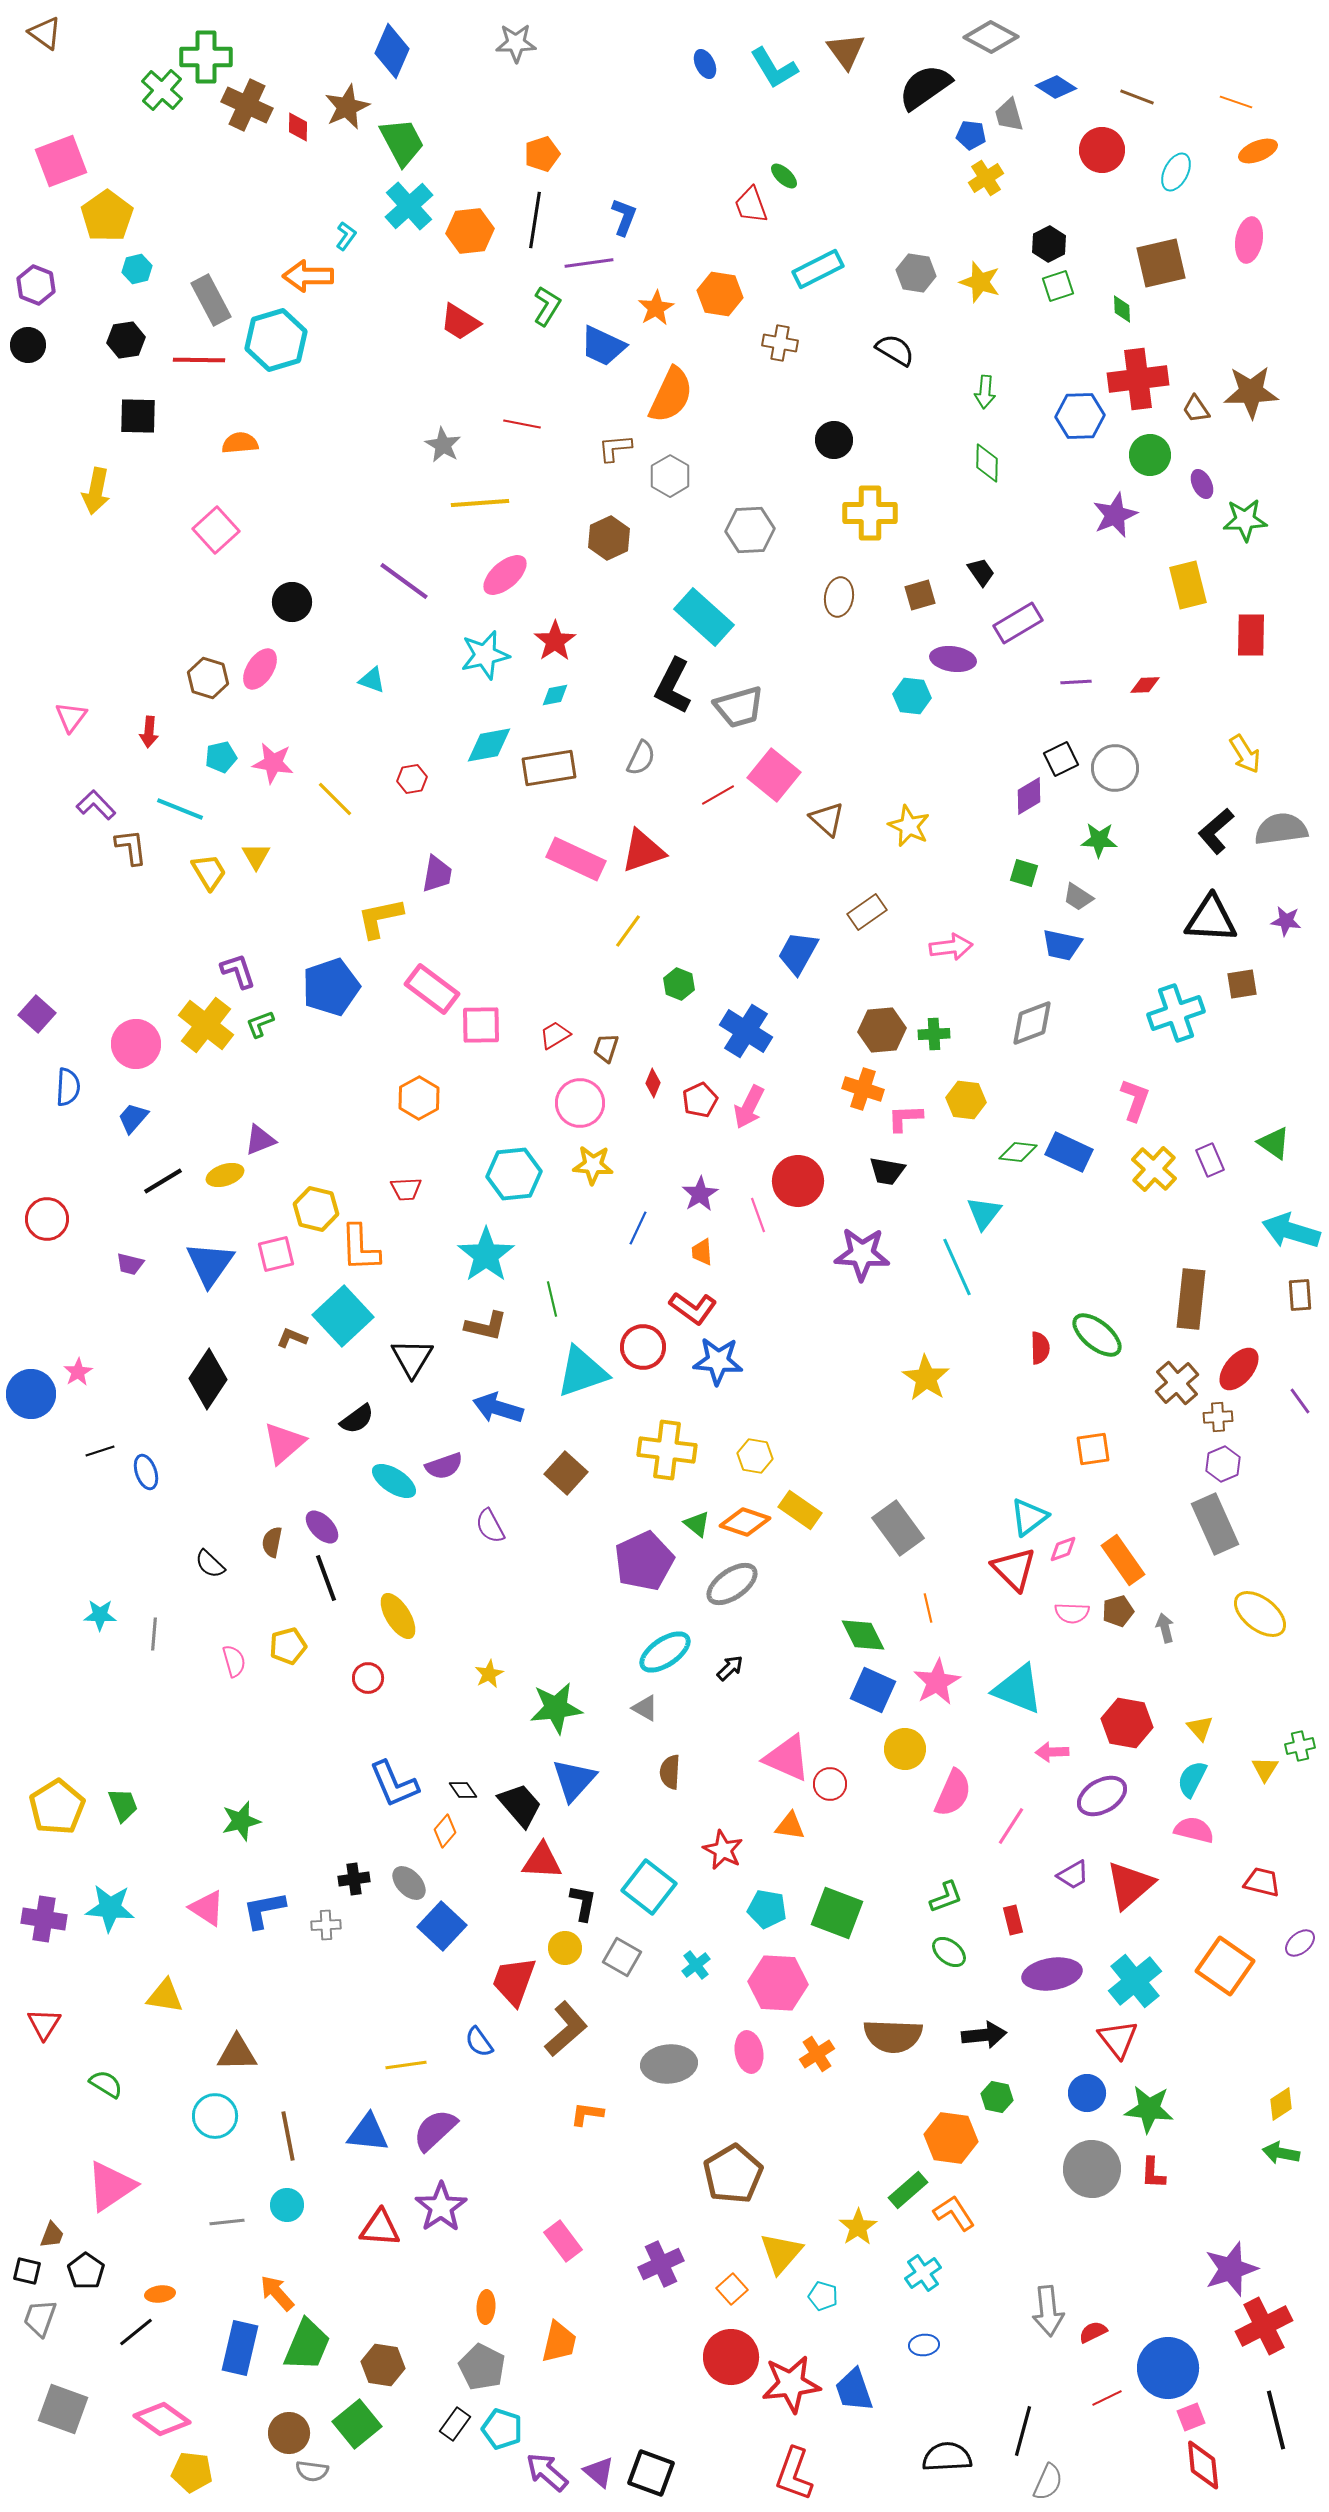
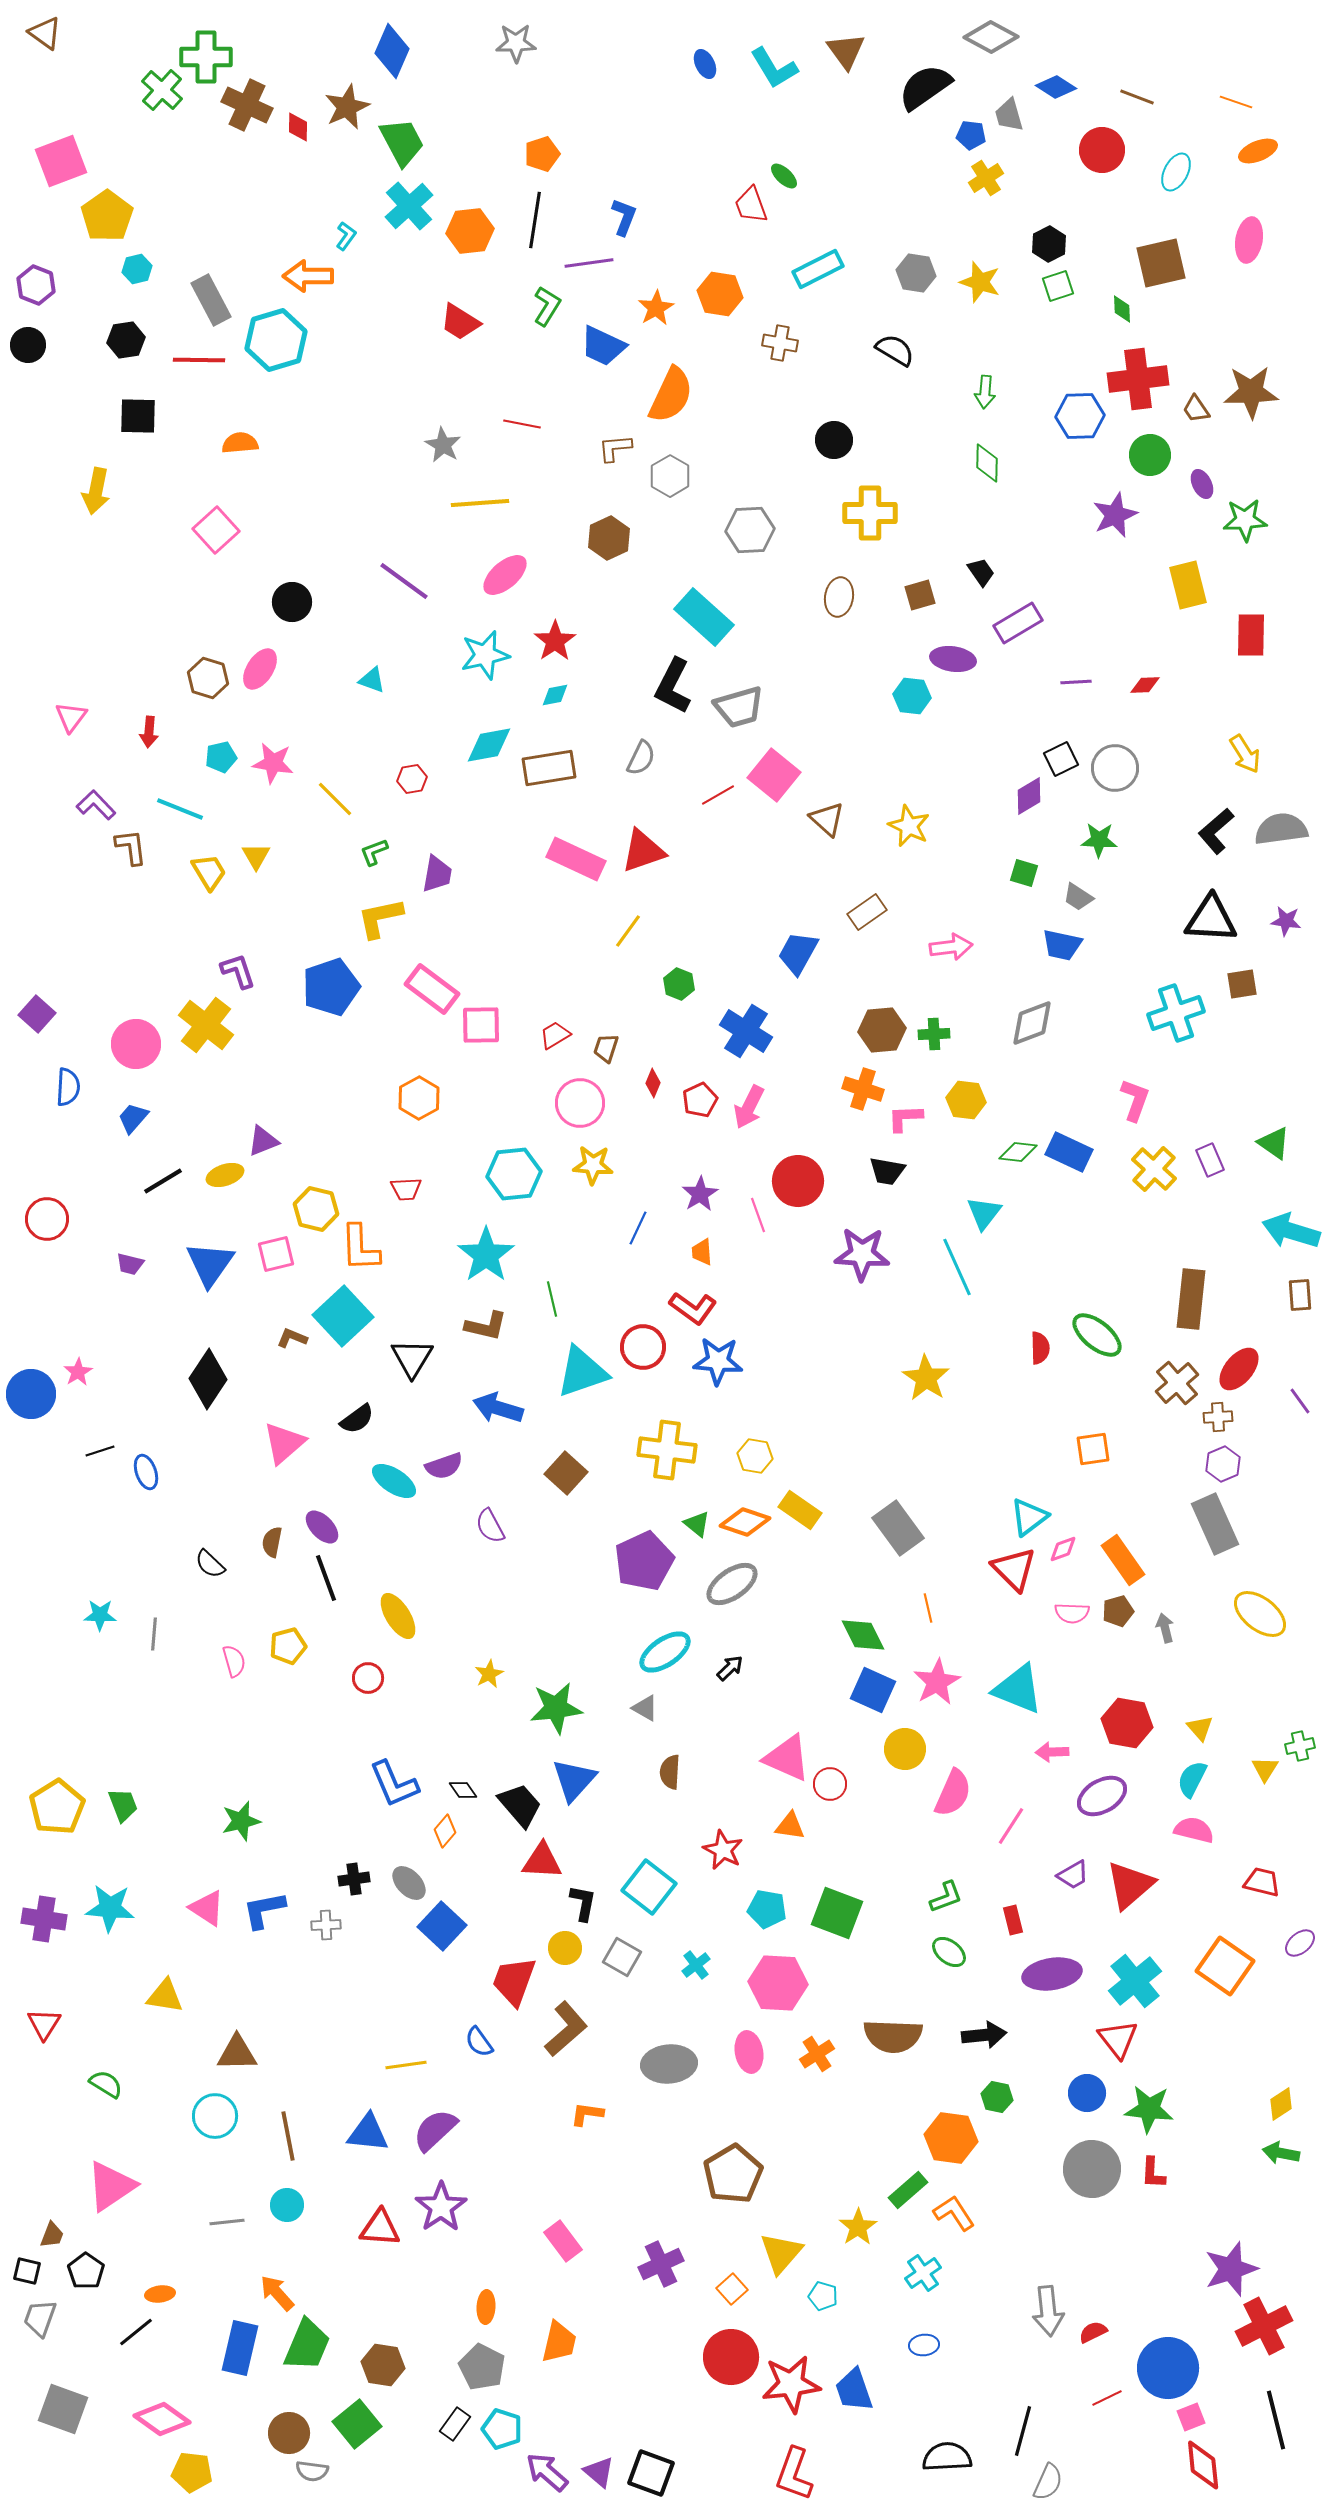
green L-shape at (260, 1024): moved 114 px right, 172 px up
purple triangle at (260, 1140): moved 3 px right, 1 px down
